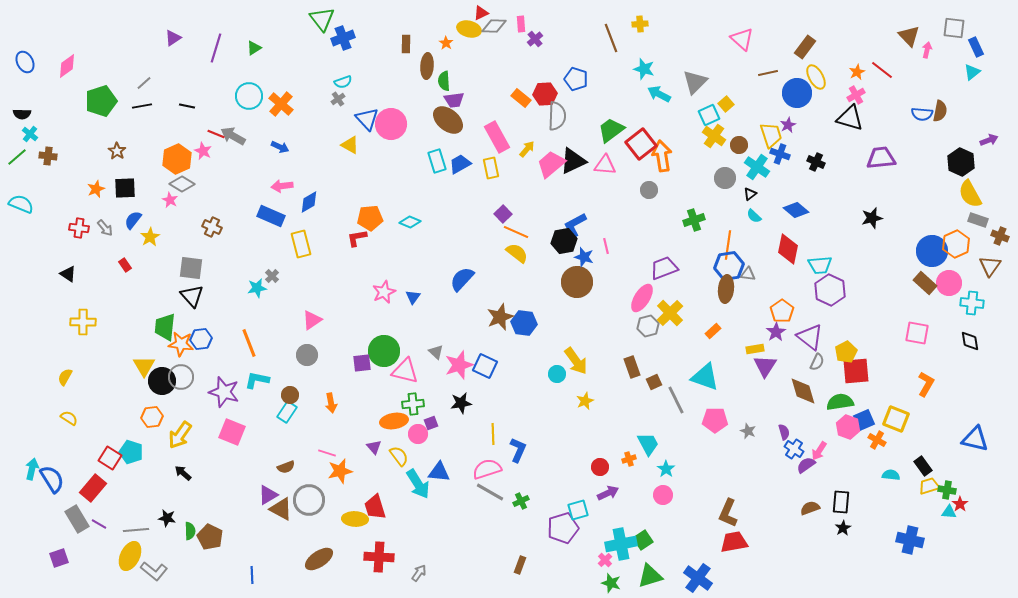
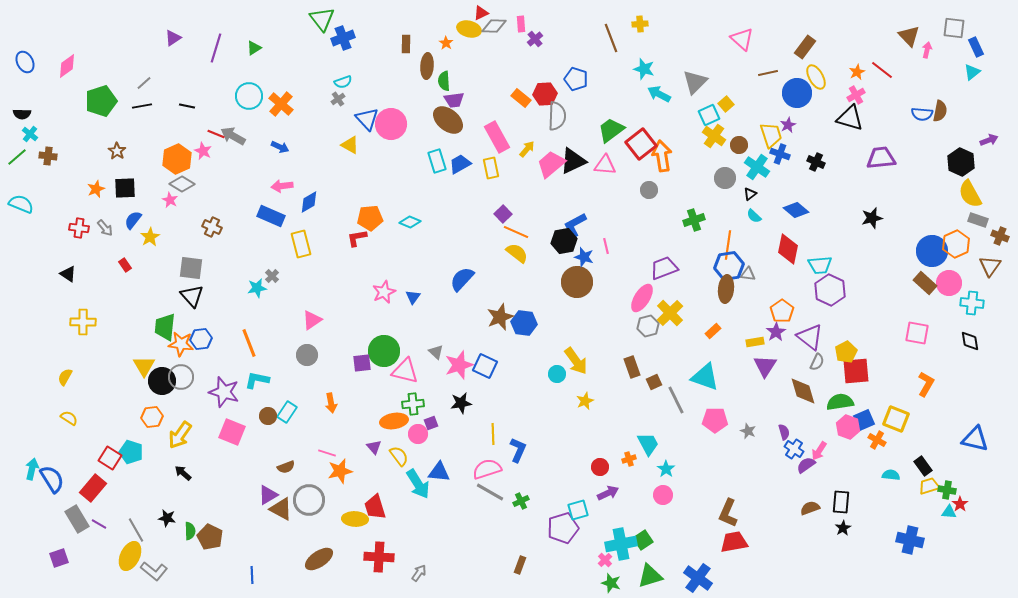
yellow rectangle at (755, 349): moved 7 px up
brown circle at (290, 395): moved 22 px left, 21 px down
gray line at (136, 530): rotated 65 degrees clockwise
